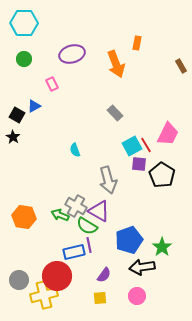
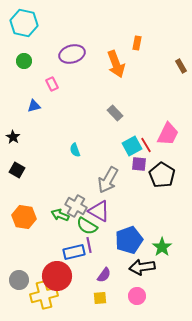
cyan hexagon: rotated 12 degrees clockwise
green circle: moved 2 px down
blue triangle: rotated 16 degrees clockwise
black square: moved 55 px down
gray arrow: rotated 44 degrees clockwise
